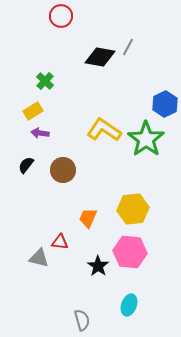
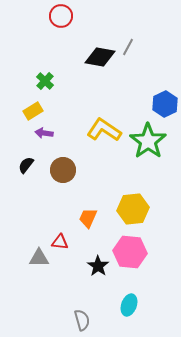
purple arrow: moved 4 px right
green star: moved 2 px right, 2 px down
gray triangle: rotated 15 degrees counterclockwise
